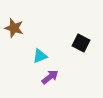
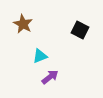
brown star: moved 9 px right, 4 px up; rotated 12 degrees clockwise
black square: moved 1 px left, 13 px up
